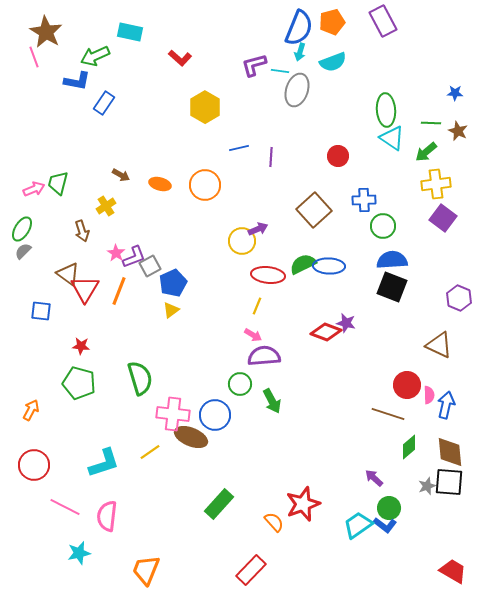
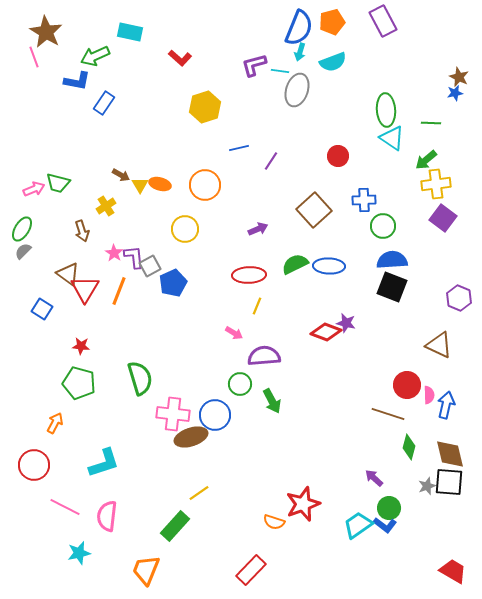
blue star at (455, 93): rotated 14 degrees counterclockwise
yellow hexagon at (205, 107): rotated 12 degrees clockwise
brown star at (458, 131): moved 1 px right, 54 px up
green arrow at (426, 152): moved 8 px down
purple line at (271, 157): moved 4 px down; rotated 30 degrees clockwise
green trapezoid at (58, 183): rotated 90 degrees counterclockwise
yellow circle at (242, 241): moved 57 px left, 12 px up
pink star at (116, 253): moved 2 px left
purple L-shape at (134, 257): rotated 75 degrees counterclockwise
green semicircle at (303, 264): moved 8 px left
red ellipse at (268, 275): moved 19 px left; rotated 8 degrees counterclockwise
yellow triangle at (171, 310): moved 31 px left, 125 px up; rotated 24 degrees counterclockwise
blue square at (41, 311): moved 1 px right, 2 px up; rotated 25 degrees clockwise
pink arrow at (253, 335): moved 19 px left, 2 px up
orange arrow at (31, 410): moved 24 px right, 13 px down
brown ellipse at (191, 437): rotated 40 degrees counterclockwise
green diamond at (409, 447): rotated 35 degrees counterclockwise
yellow line at (150, 452): moved 49 px right, 41 px down
brown diamond at (450, 452): moved 2 px down; rotated 8 degrees counterclockwise
green rectangle at (219, 504): moved 44 px left, 22 px down
orange semicircle at (274, 522): rotated 150 degrees clockwise
